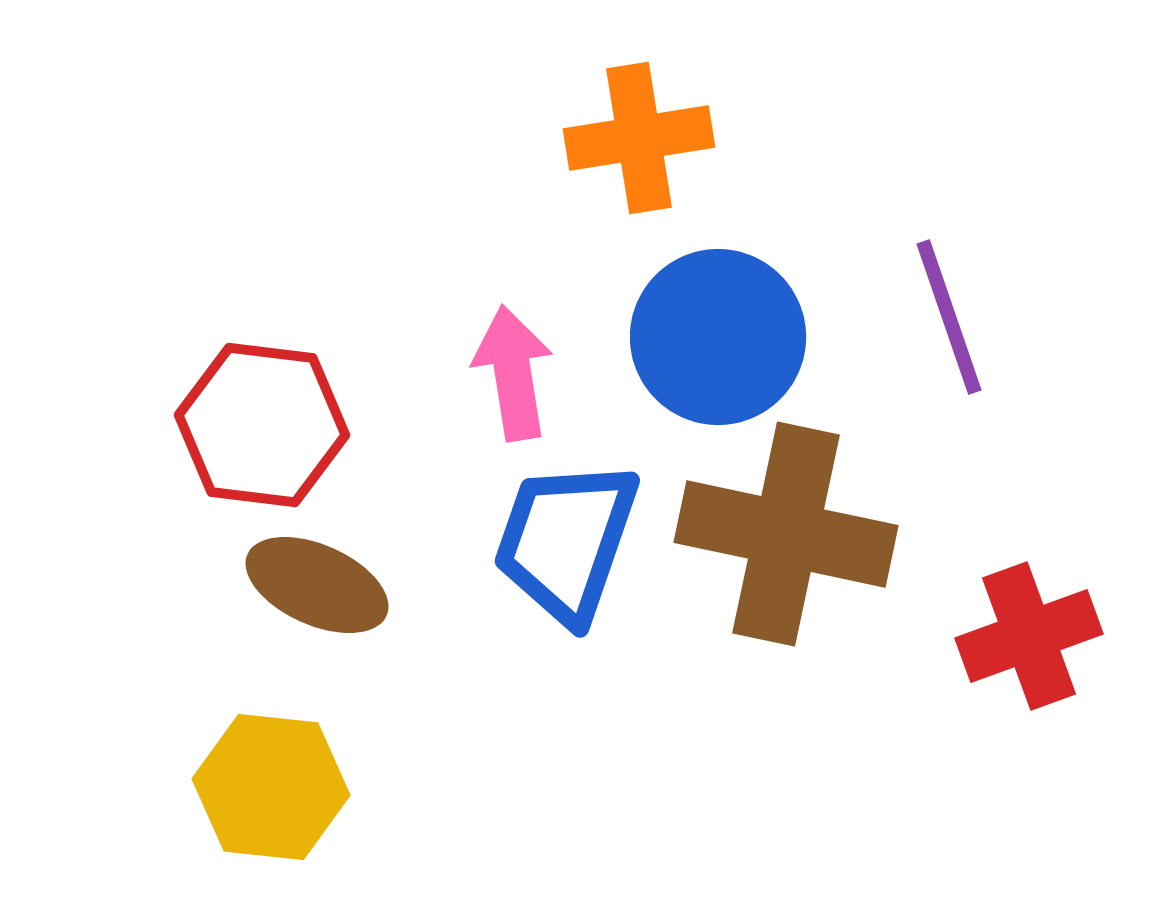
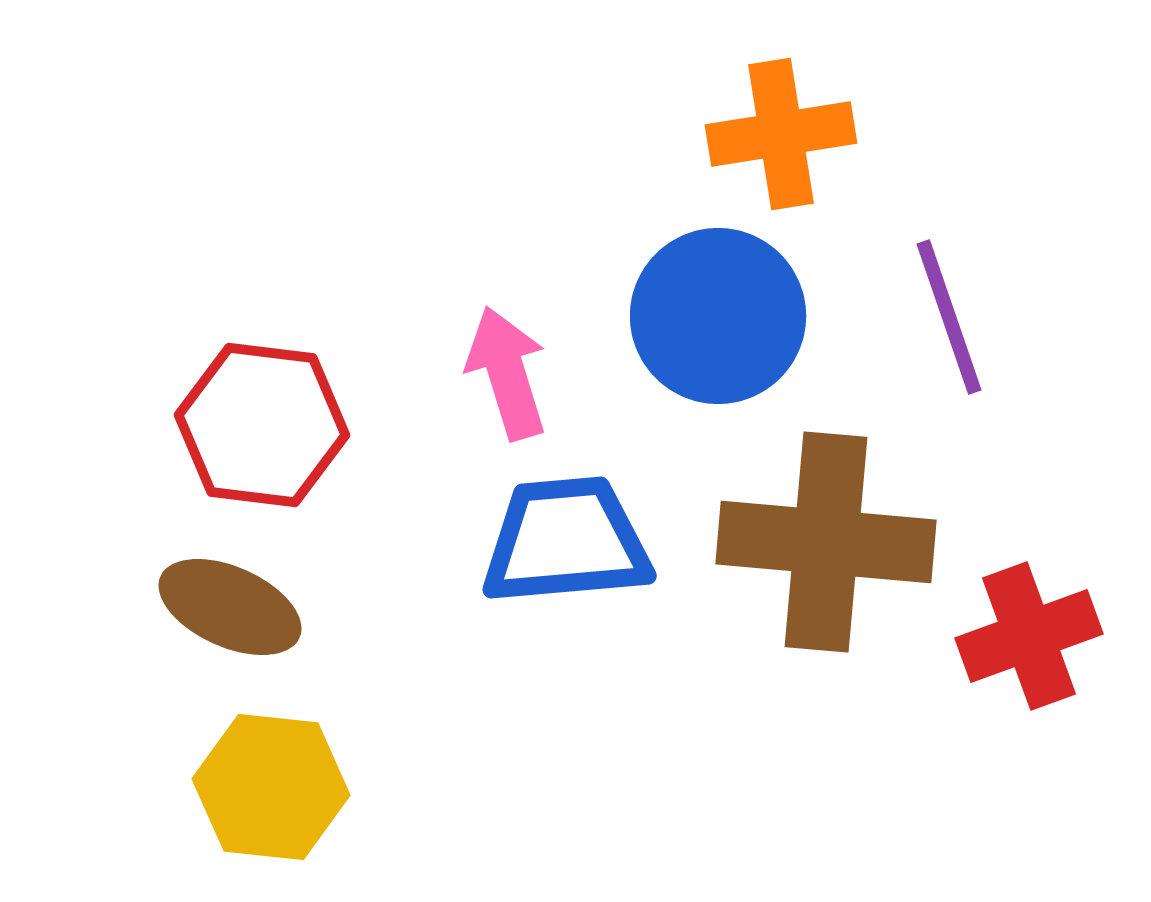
orange cross: moved 142 px right, 4 px up
blue circle: moved 21 px up
pink arrow: moved 6 px left; rotated 8 degrees counterclockwise
brown cross: moved 40 px right, 8 px down; rotated 7 degrees counterclockwise
blue trapezoid: rotated 66 degrees clockwise
brown ellipse: moved 87 px left, 22 px down
